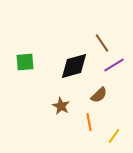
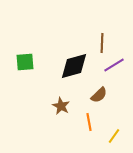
brown line: rotated 36 degrees clockwise
